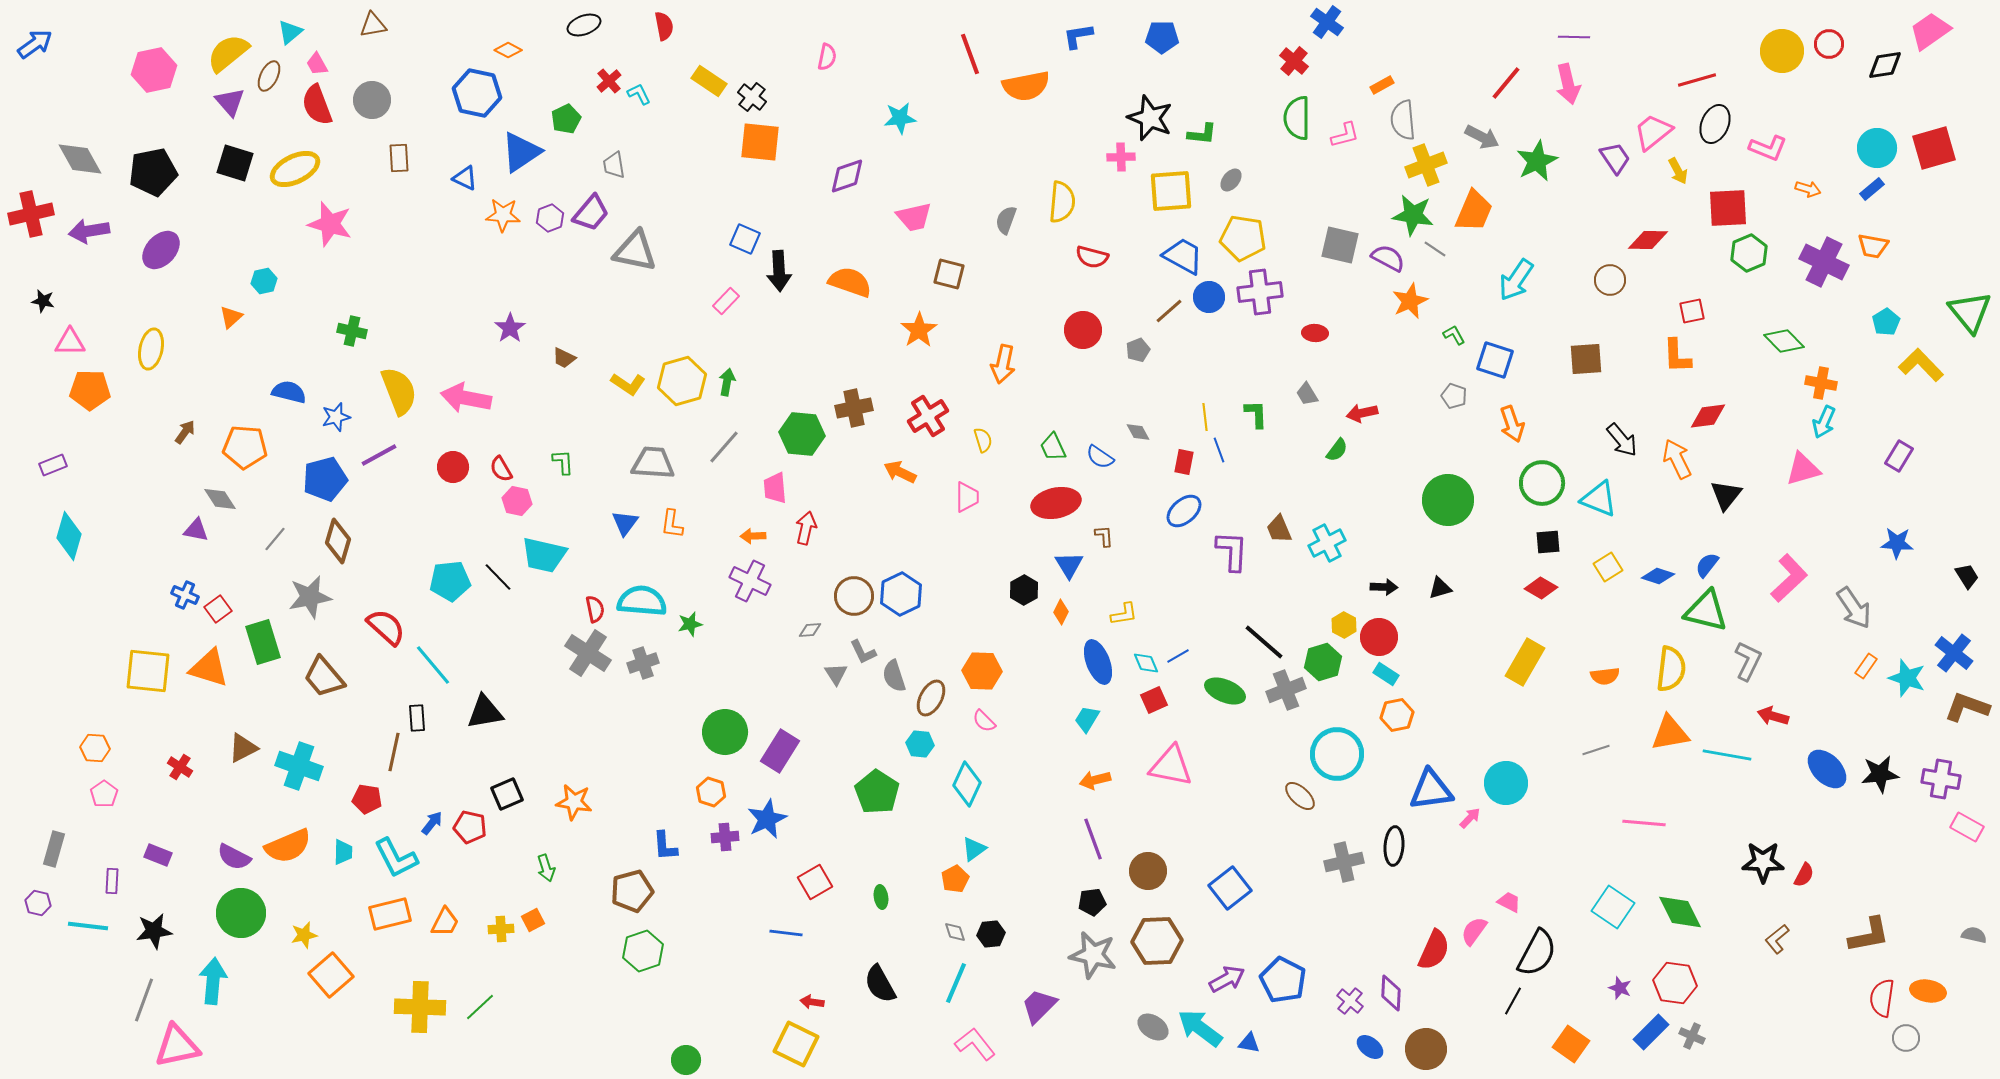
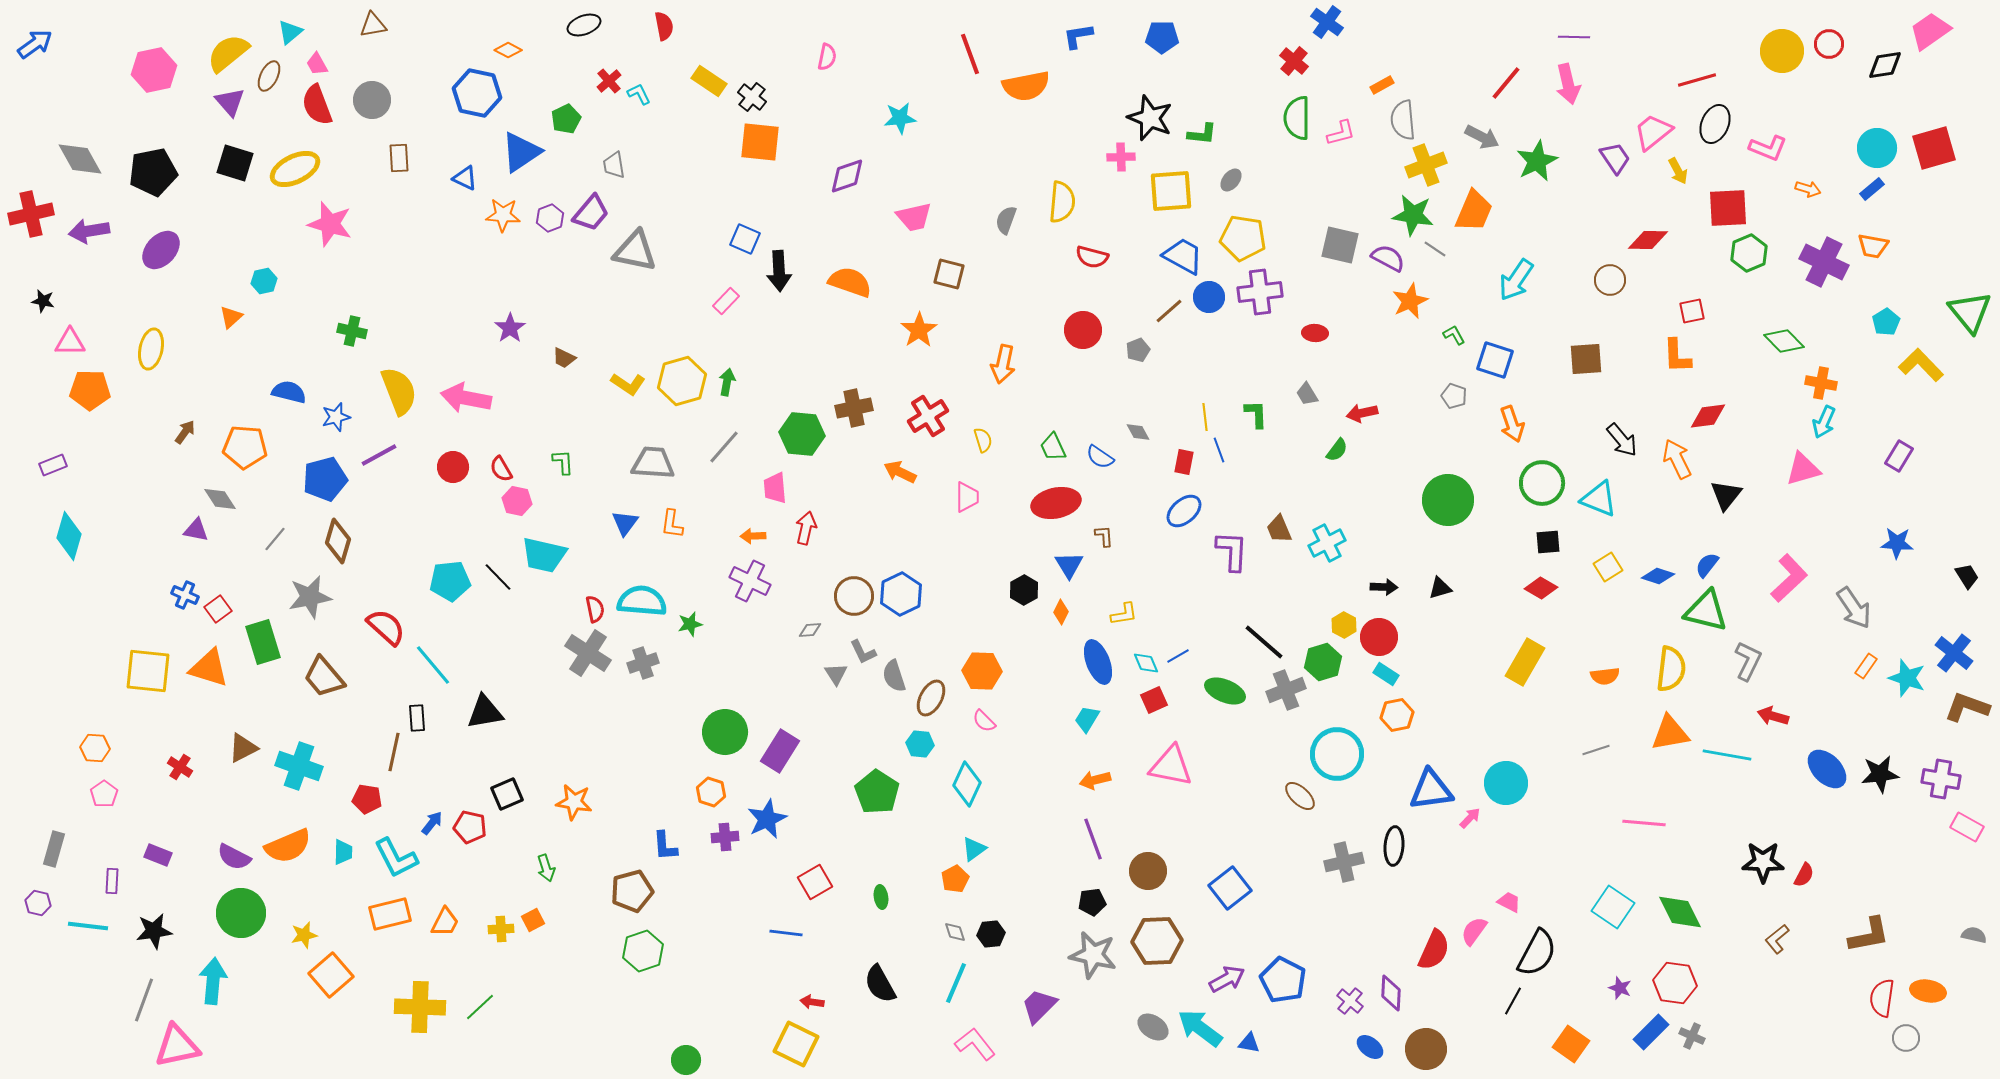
pink L-shape at (1345, 135): moved 4 px left, 2 px up
